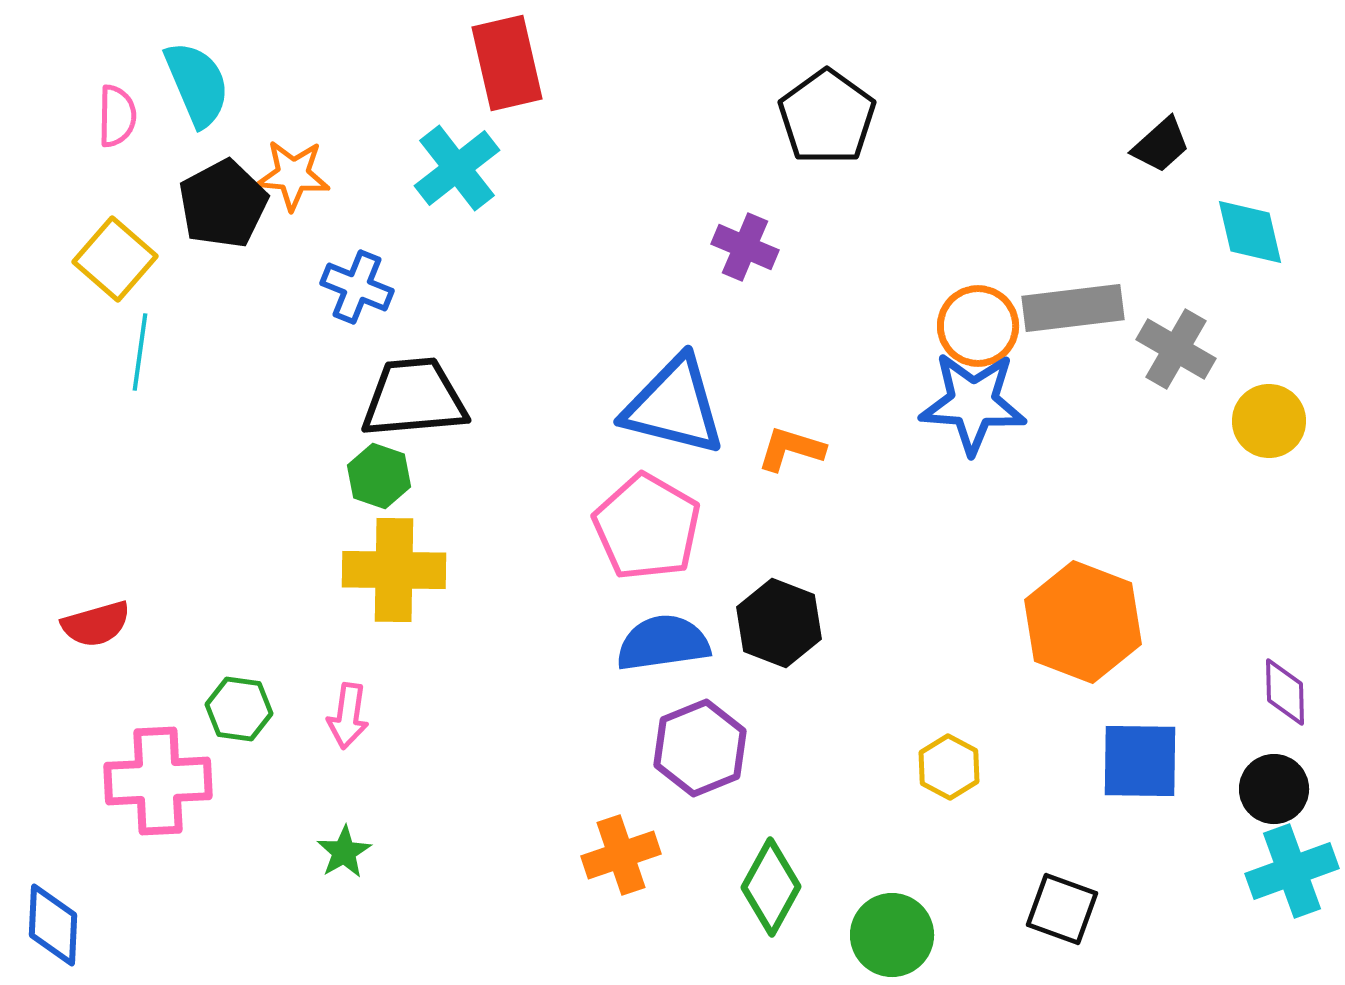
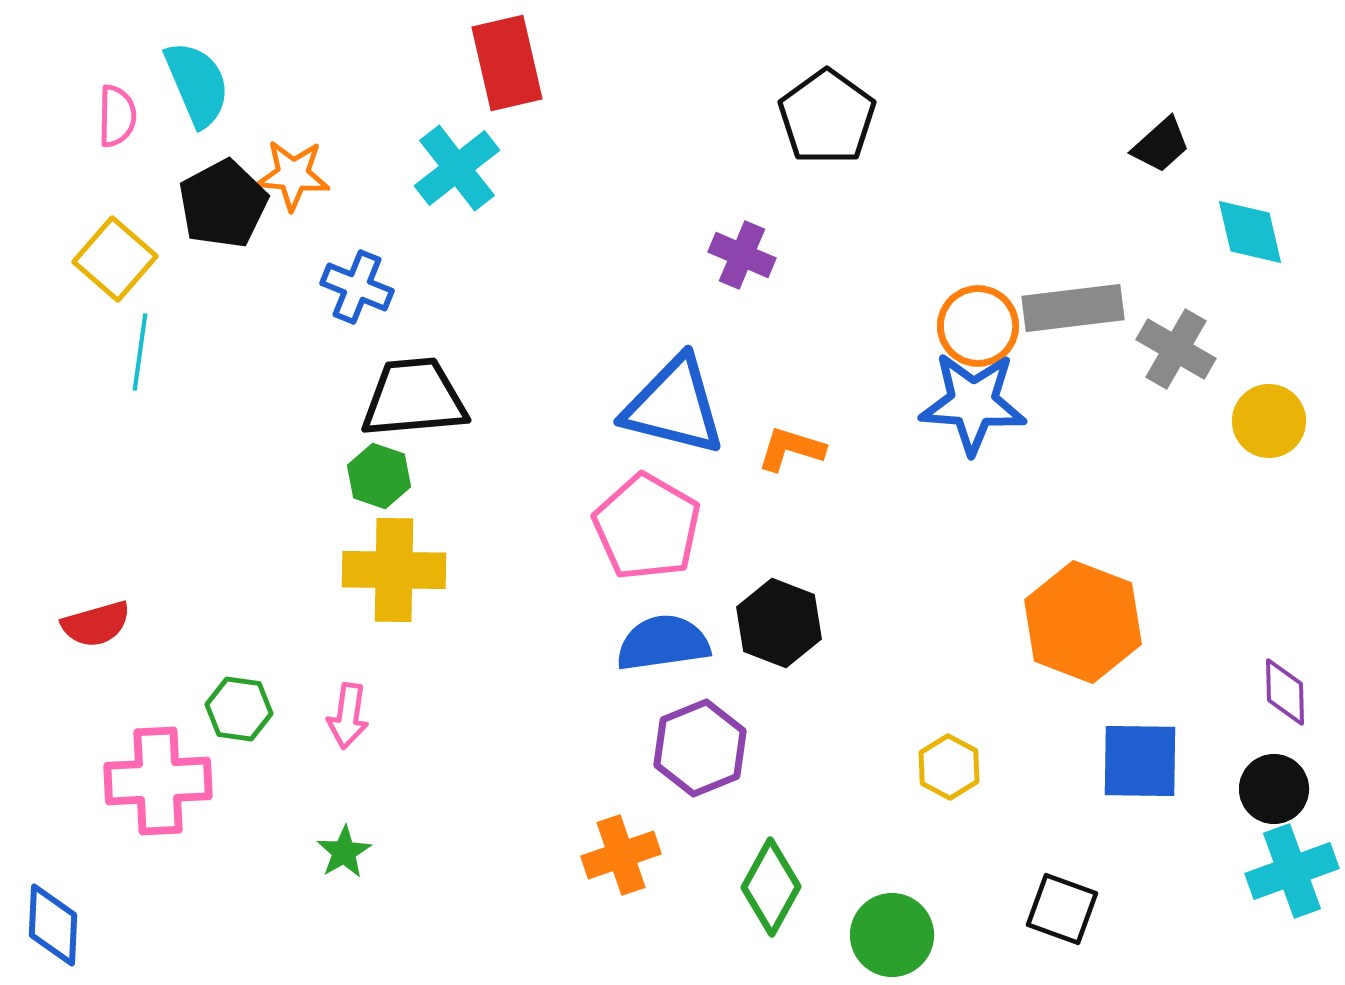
purple cross at (745, 247): moved 3 px left, 8 px down
